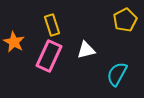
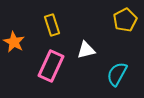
pink rectangle: moved 2 px right, 10 px down
